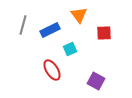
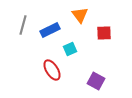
orange triangle: moved 1 px right
